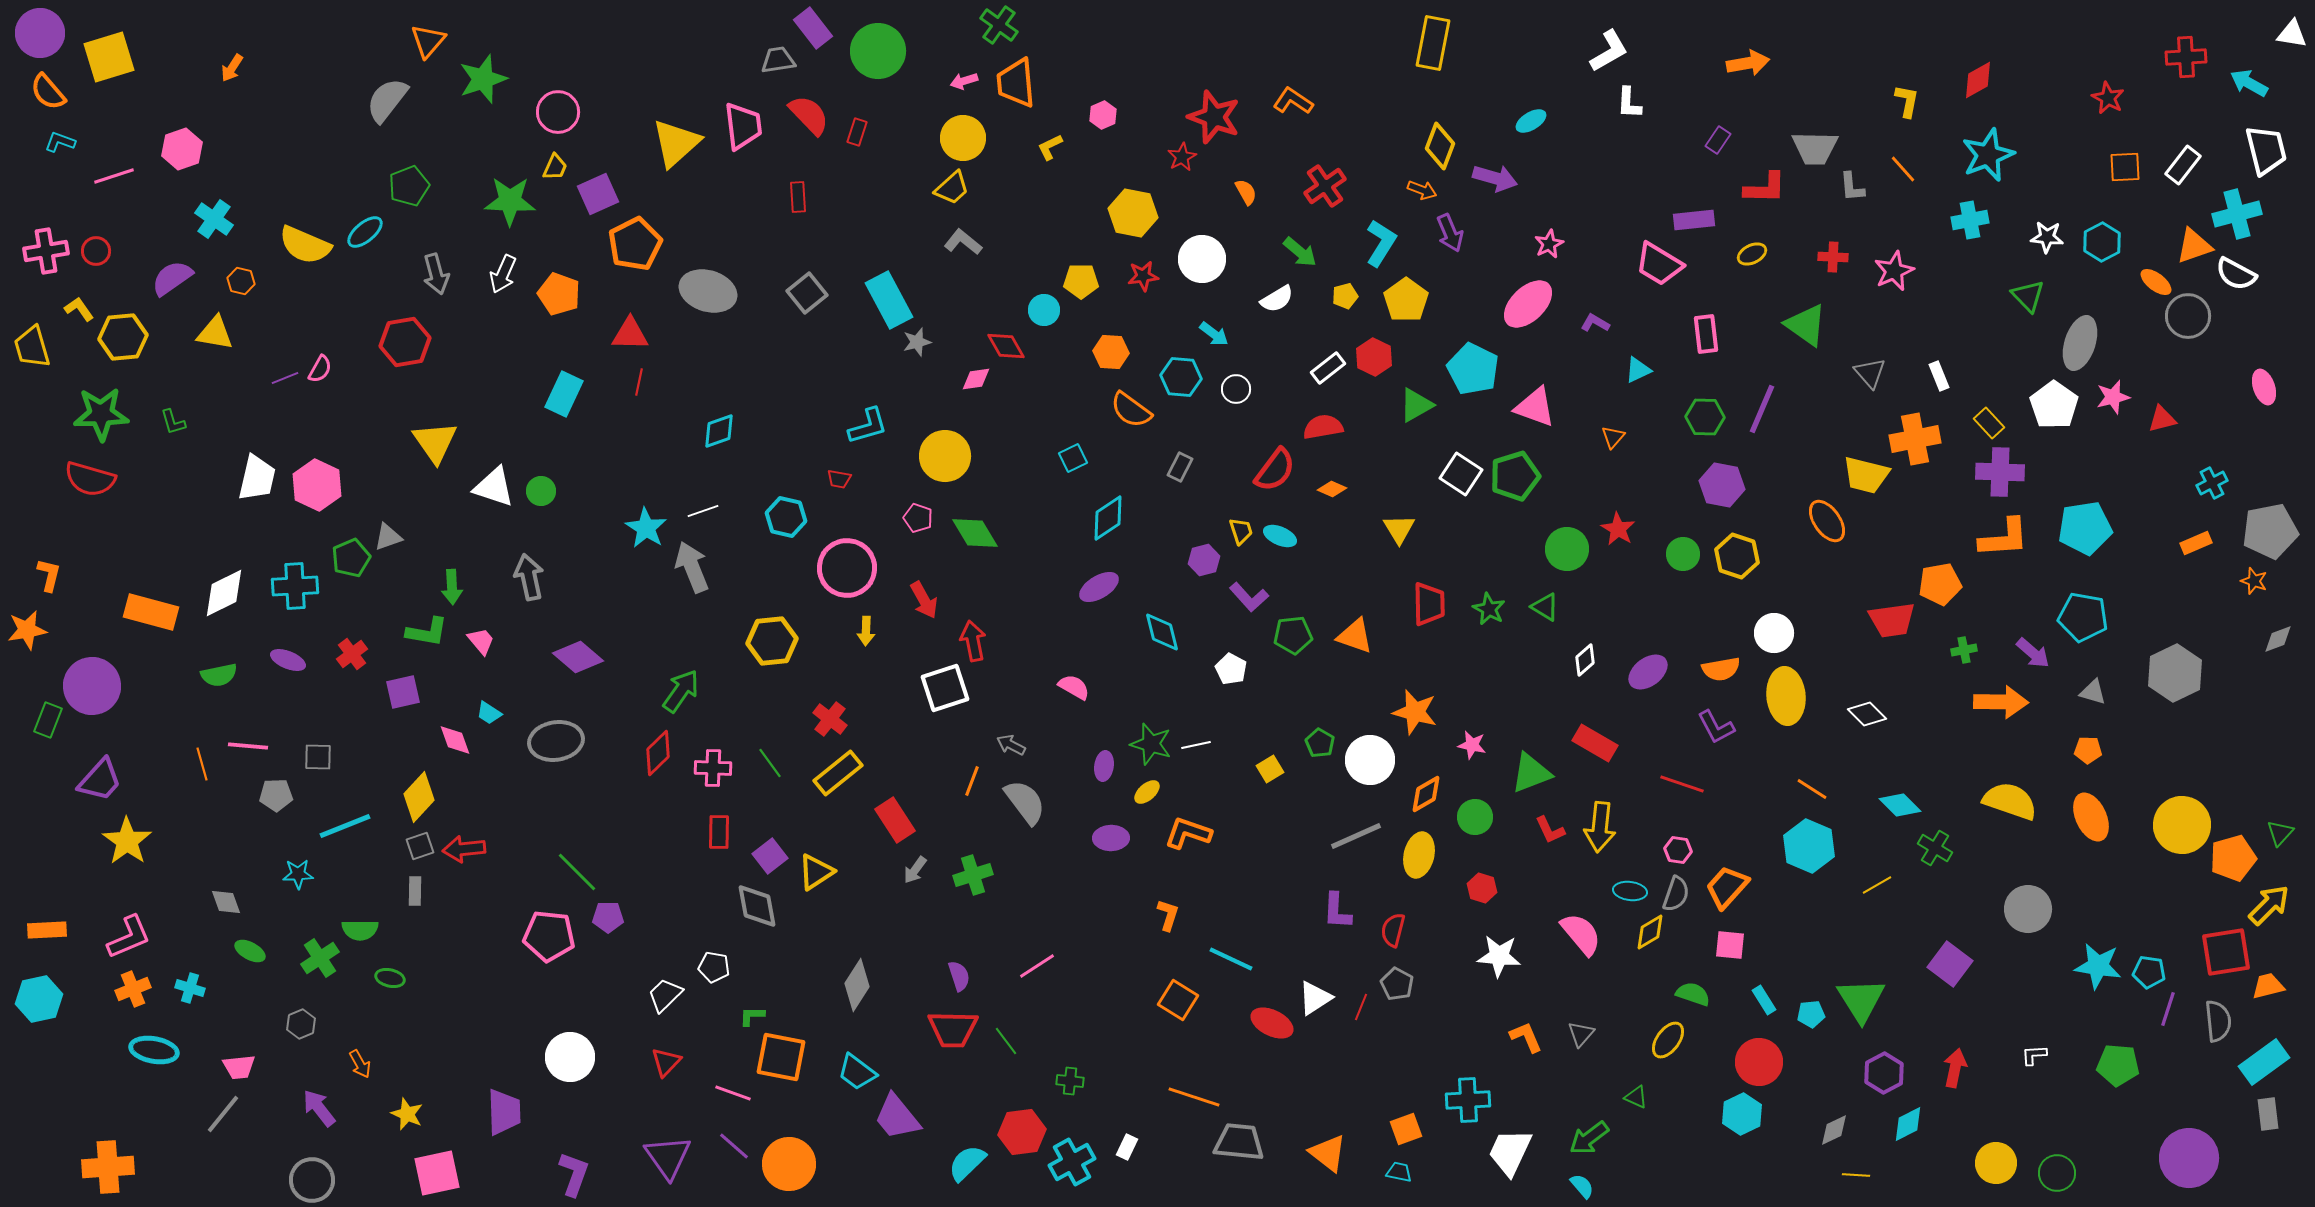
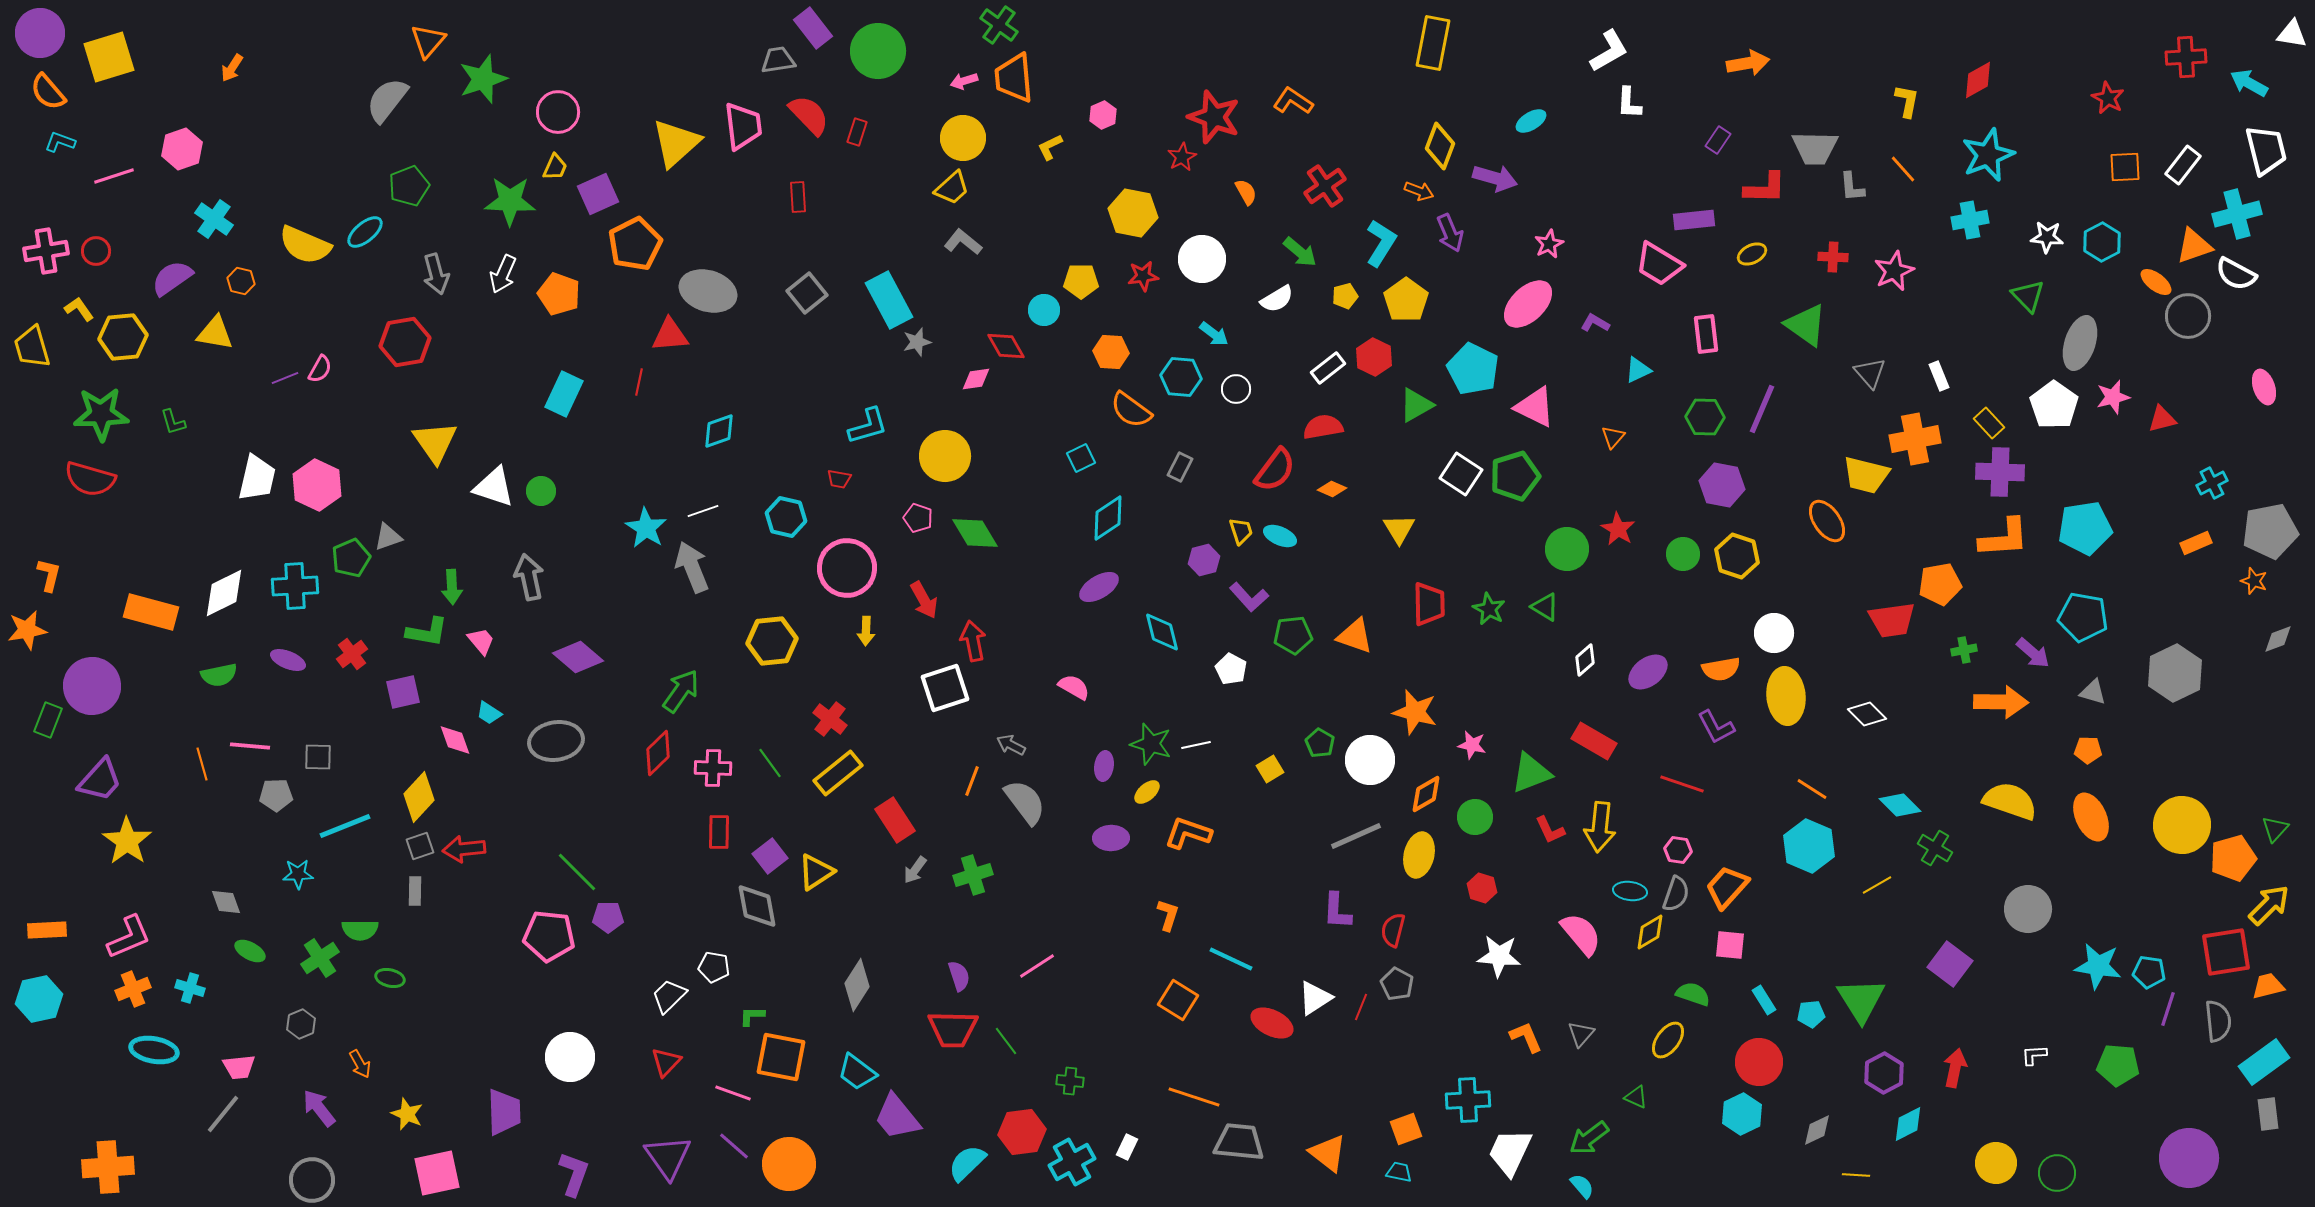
orange trapezoid at (1016, 83): moved 2 px left, 5 px up
orange arrow at (1422, 190): moved 3 px left, 1 px down
red triangle at (630, 334): moved 40 px right, 1 px down; rotated 6 degrees counterclockwise
pink triangle at (1535, 407): rotated 6 degrees clockwise
cyan square at (1073, 458): moved 8 px right
red rectangle at (1595, 743): moved 1 px left, 2 px up
pink line at (248, 746): moved 2 px right
green triangle at (2280, 833): moved 5 px left, 4 px up
white trapezoid at (665, 995): moved 4 px right, 1 px down
gray diamond at (1834, 1130): moved 17 px left
